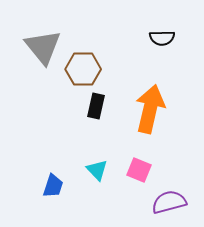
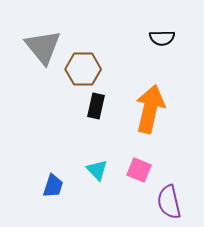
purple semicircle: rotated 88 degrees counterclockwise
